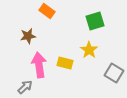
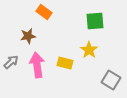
orange rectangle: moved 3 px left, 1 px down
green square: rotated 12 degrees clockwise
pink arrow: moved 2 px left
gray square: moved 3 px left, 7 px down
gray arrow: moved 14 px left, 25 px up
